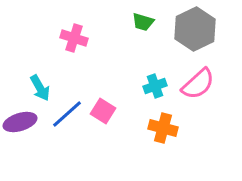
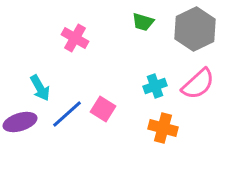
pink cross: moved 1 px right; rotated 12 degrees clockwise
pink square: moved 2 px up
